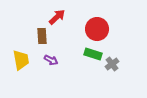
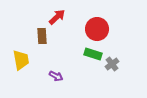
purple arrow: moved 5 px right, 16 px down
